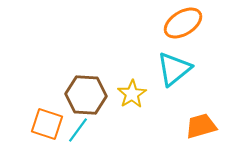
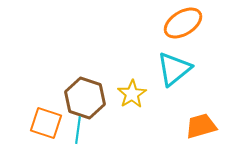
brown hexagon: moved 1 px left, 3 px down; rotated 15 degrees clockwise
orange square: moved 1 px left, 1 px up
cyan line: rotated 28 degrees counterclockwise
